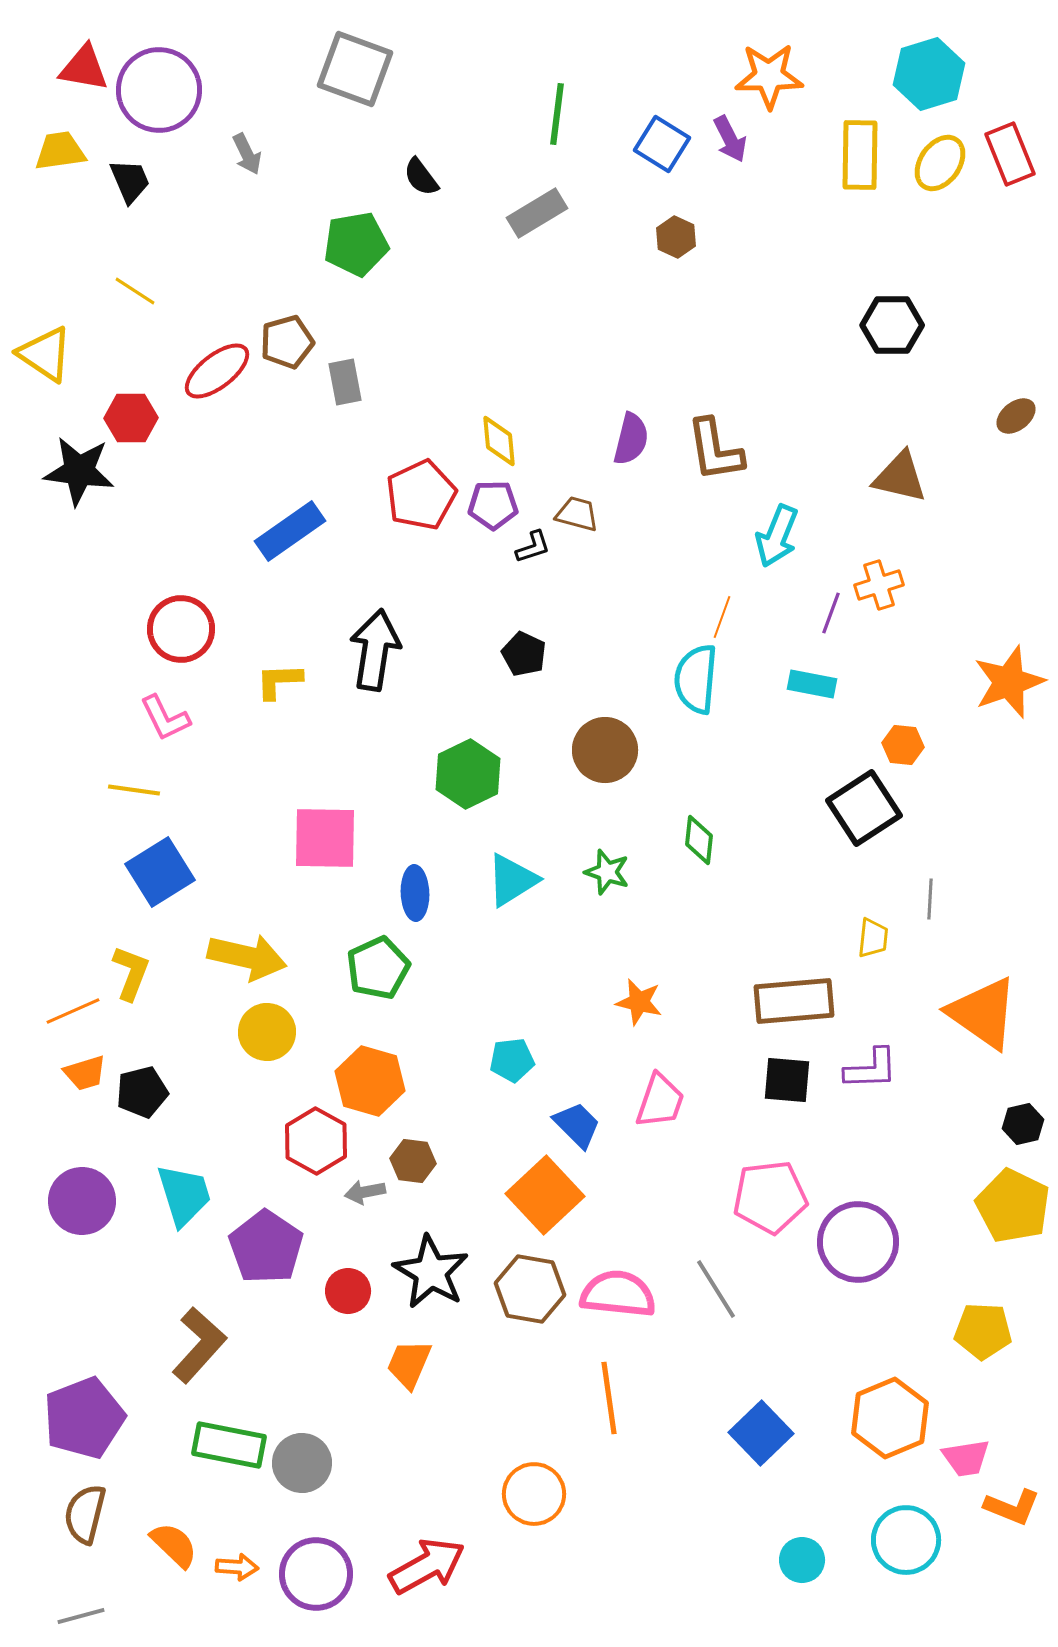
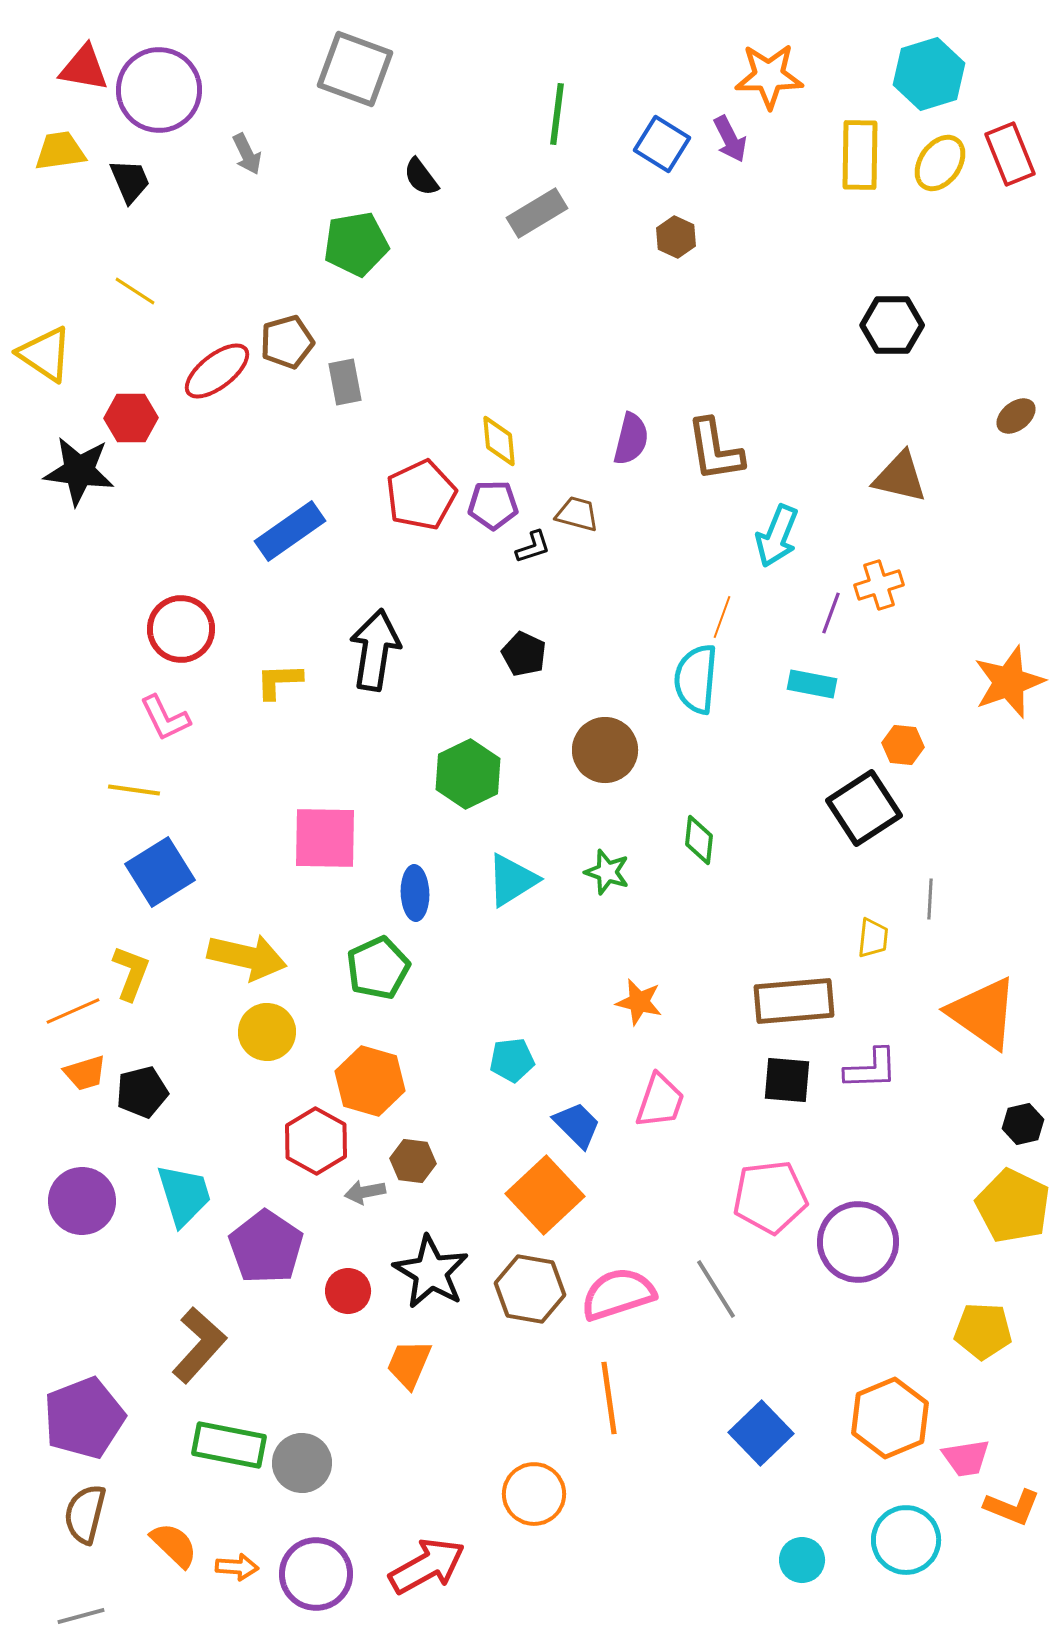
pink semicircle at (618, 1294): rotated 24 degrees counterclockwise
